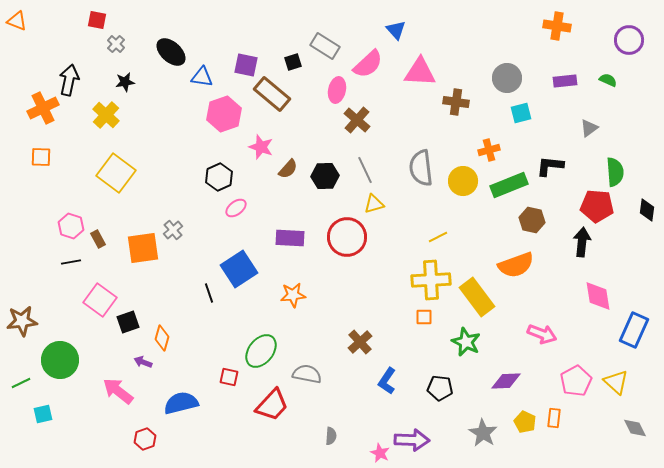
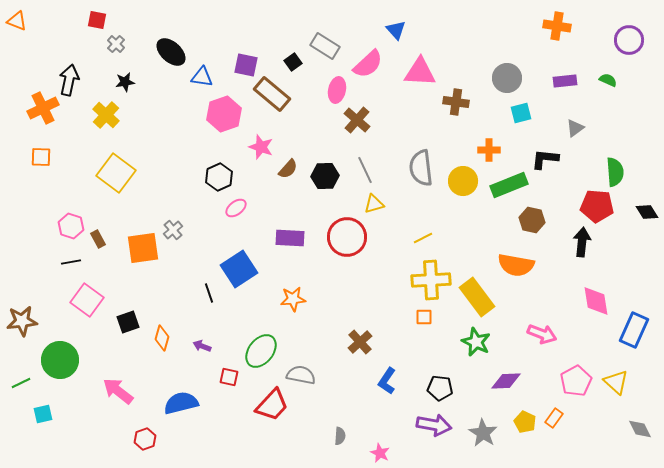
black square at (293, 62): rotated 18 degrees counterclockwise
gray triangle at (589, 128): moved 14 px left
orange cross at (489, 150): rotated 15 degrees clockwise
black L-shape at (550, 166): moved 5 px left, 7 px up
black diamond at (647, 210): moved 2 px down; rotated 40 degrees counterclockwise
yellow line at (438, 237): moved 15 px left, 1 px down
orange semicircle at (516, 265): rotated 30 degrees clockwise
orange star at (293, 295): moved 4 px down
pink diamond at (598, 296): moved 2 px left, 5 px down
pink square at (100, 300): moved 13 px left
green star at (466, 342): moved 10 px right
purple arrow at (143, 362): moved 59 px right, 16 px up
gray semicircle at (307, 374): moved 6 px left, 1 px down
orange rectangle at (554, 418): rotated 30 degrees clockwise
gray diamond at (635, 428): moved 5 px right, 1 px down
gray semicircle at (331, 436): moved 9 px right
purple arrow at (412, 440): moved 22 px right, 15 px up; rotated 8 degrees clockwise
